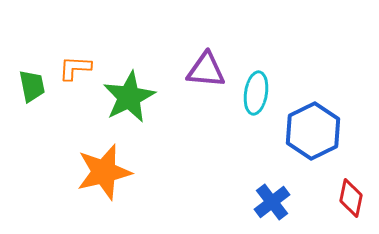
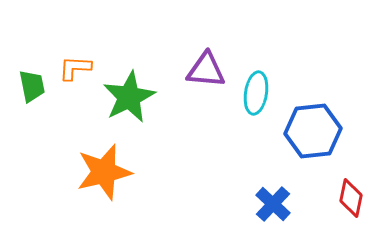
blue hexagon: rotated 20 degrees clockwise
blue cross: moved 1 px right, 2 px down; rotated 9 degrees counterclockwise
